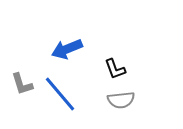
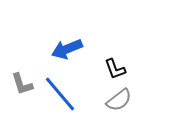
gray semicircle: moved 2 px left; rotated 32 degrees counterclockwise
